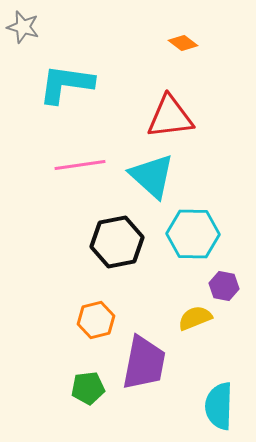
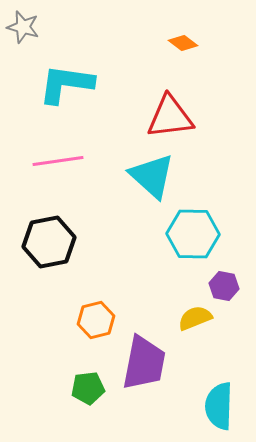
pink line: moved 22 px left, 4 px up
black hexagon: moved 68 px left
